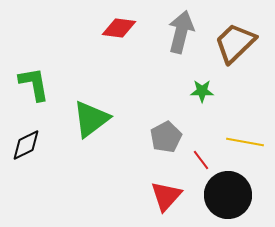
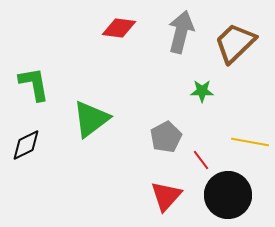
yellow line: moved 5 px right
